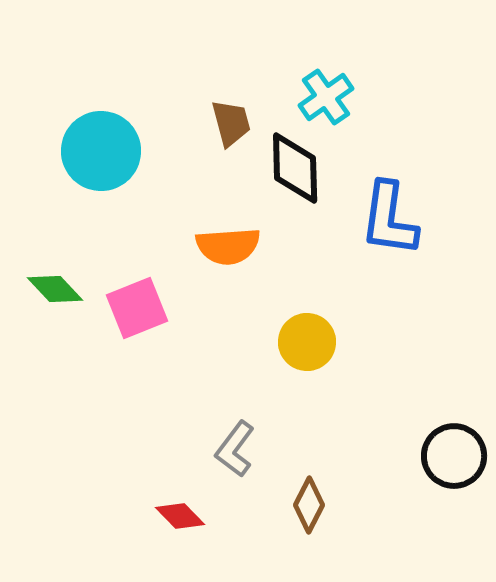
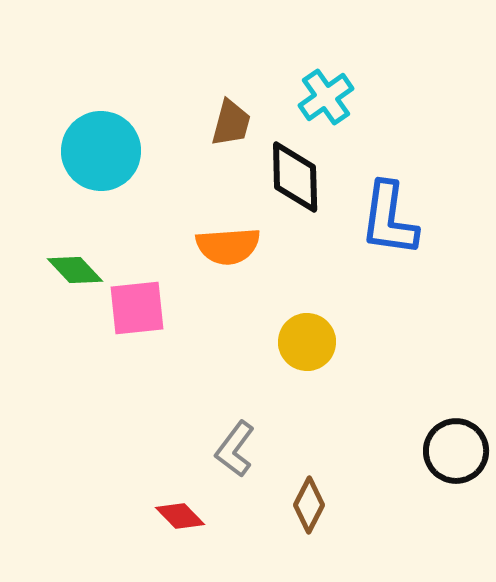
brown trapezoid: rotated 30 degrees clockwise
black diamond: moved 9 px down
green diamond: moved 20 px right, 19 px up
pink square: rotated 16 degrees clockwise
black circle: moved 2 px right, 5 px up
